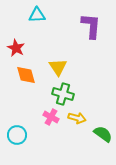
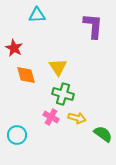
purple L-shape: moved 2 px right
red star: moved 2 px left
